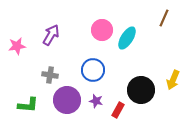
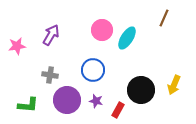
yellow arrow: moved 1 px right, 5 px down
